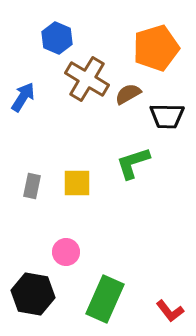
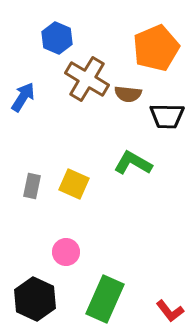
orange pentagon: rotated 6 degrees counterclockwise
brown semicircle: rotated 144 degrees counterclockwise
green L-shape: rotated 48 degrees clockwise
yellow square: moved 3 px left, 1 px down; rotated 24 degrees clockwise
black hexagon: moved 2 px right, 5 px down; rotated 15 degrees clockwise
